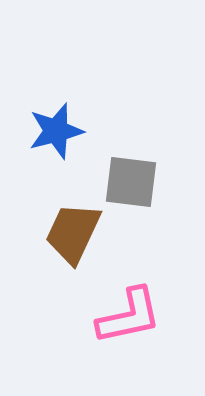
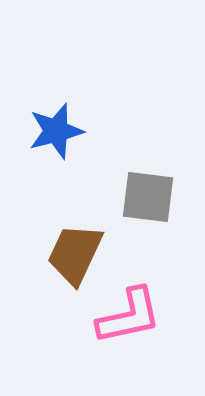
gray square: moved 17 px right, 15 px down
brown trapezoid: moved 2 px right, 21 px down
